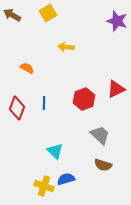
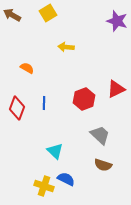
blue semicircle: rotated 42 degrees clockwise
